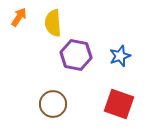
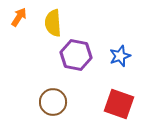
brown circle: moved 2 px up
